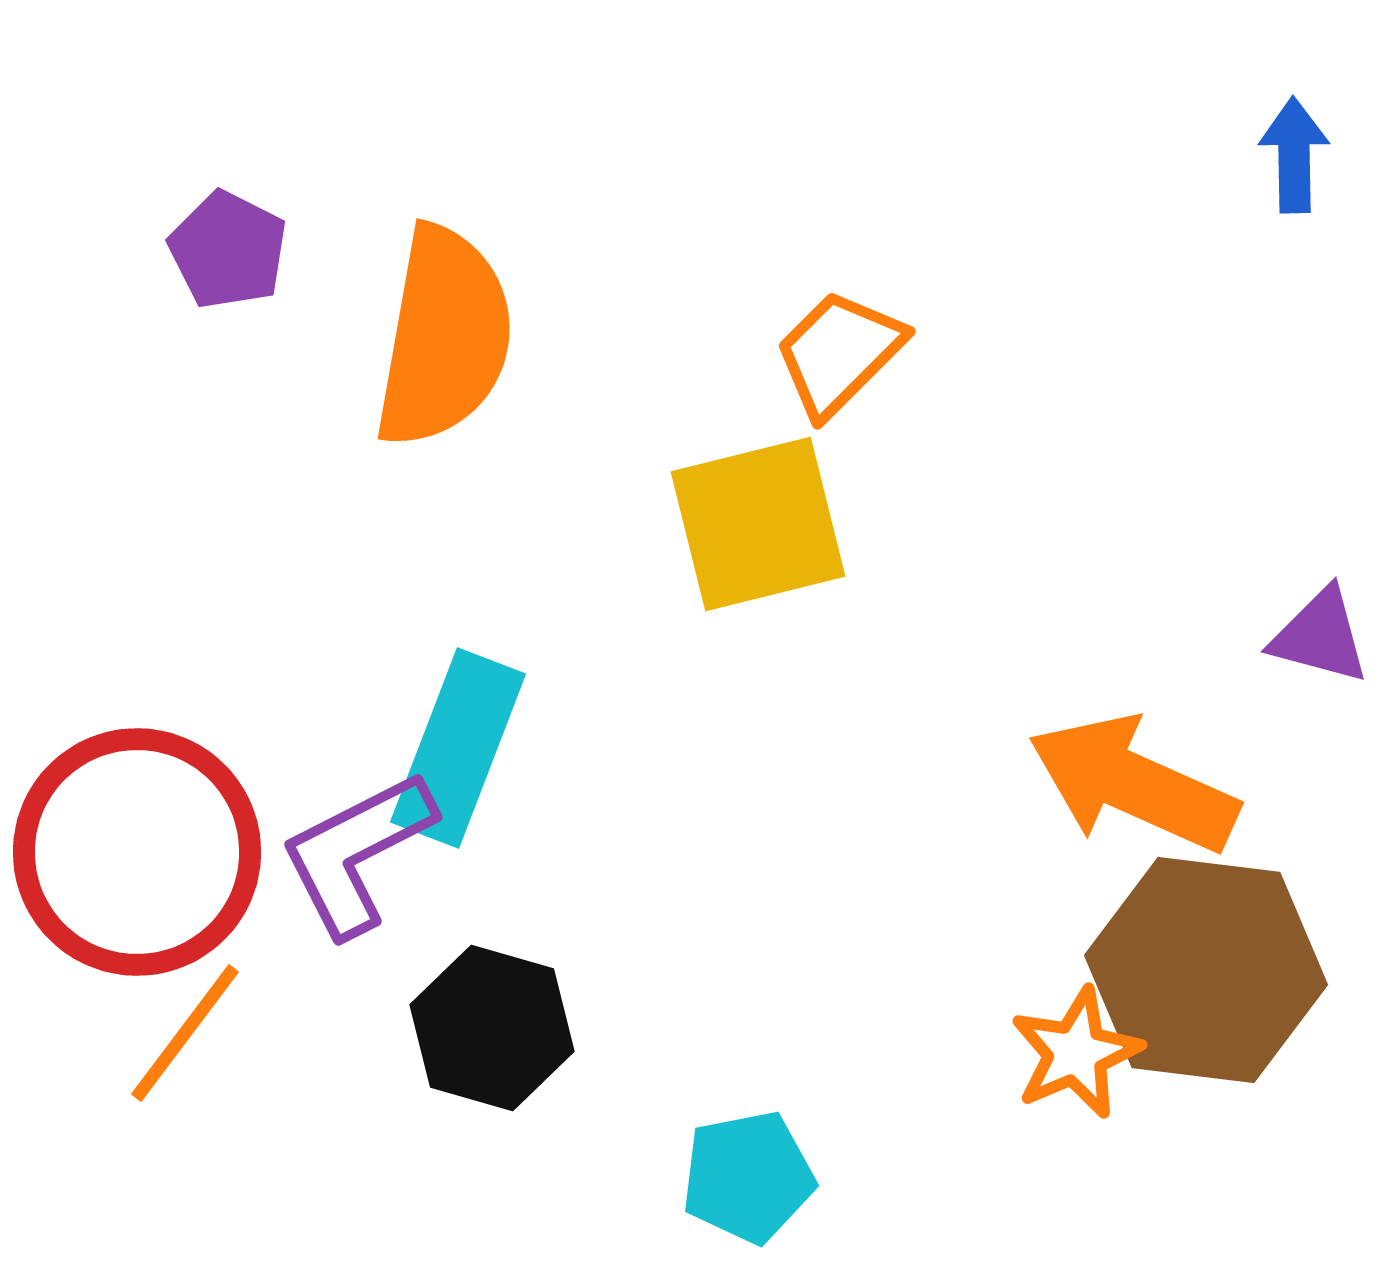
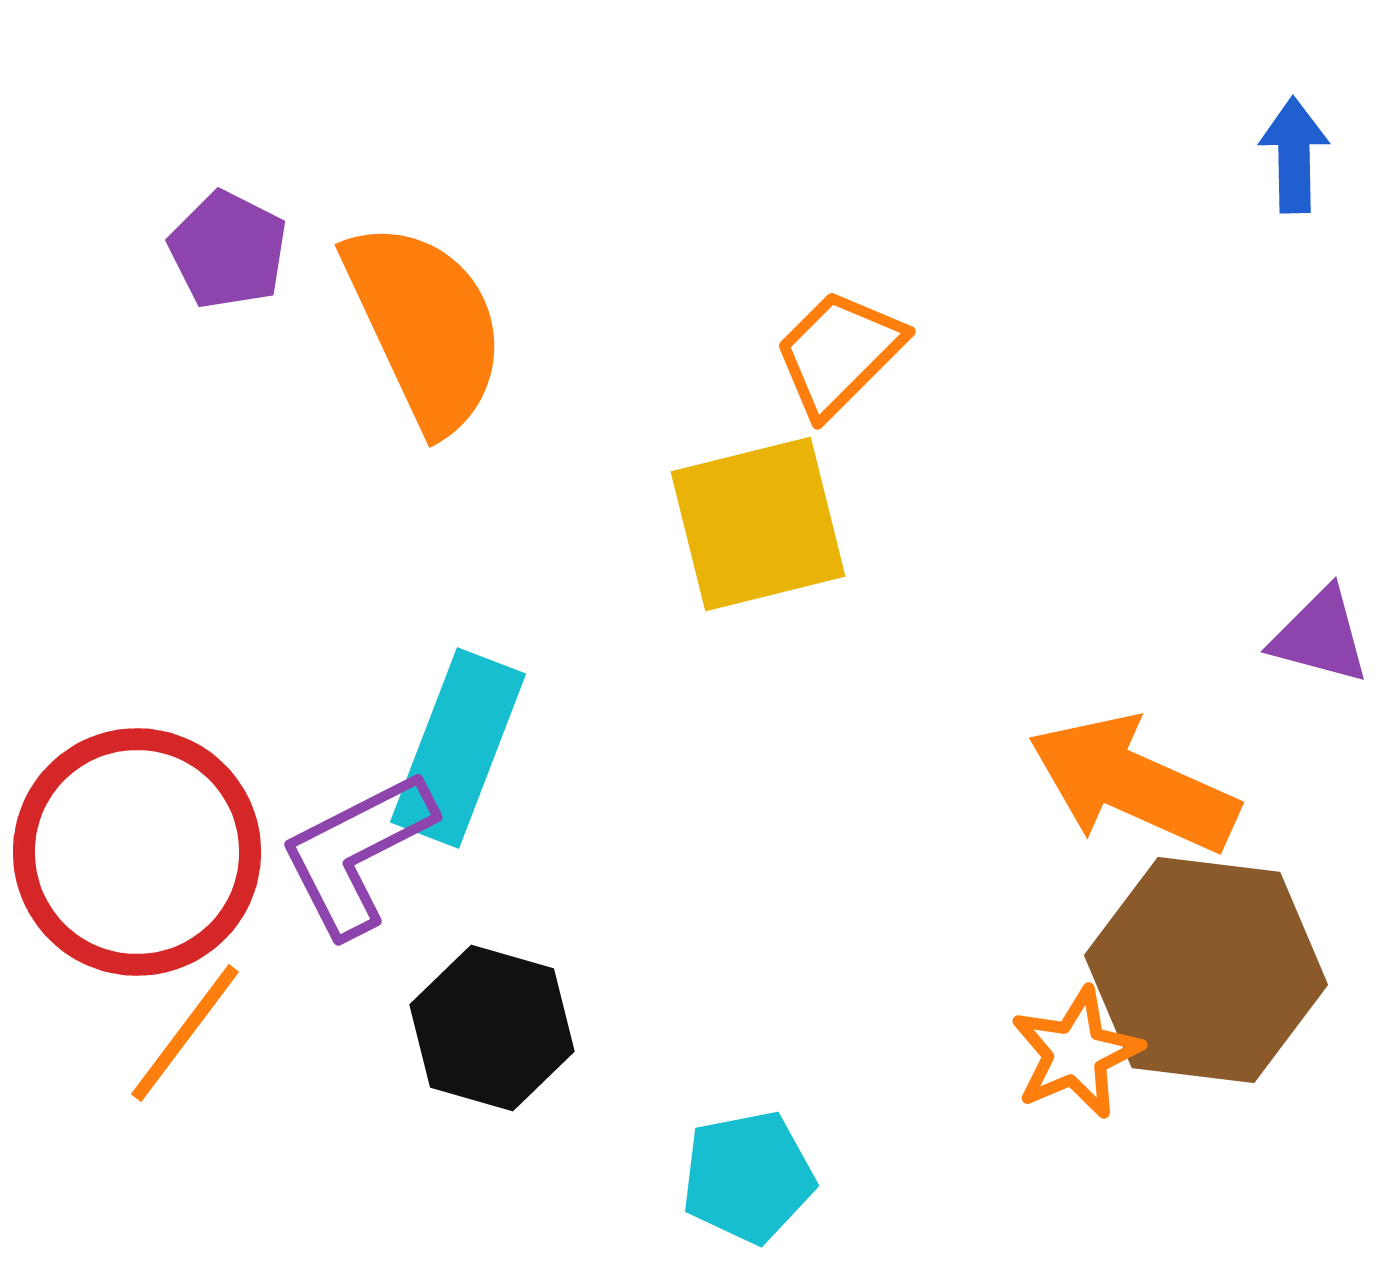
orange semicircle: moved 19 px left, 11 px up; rotated 35 degrees counterclockwise
